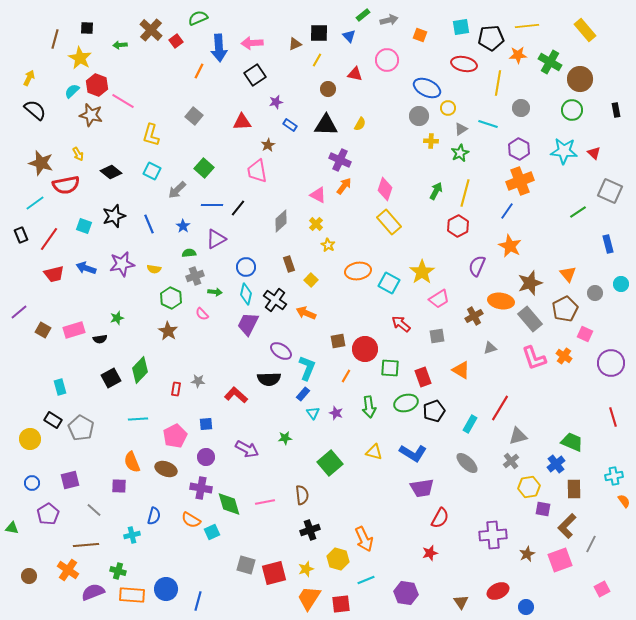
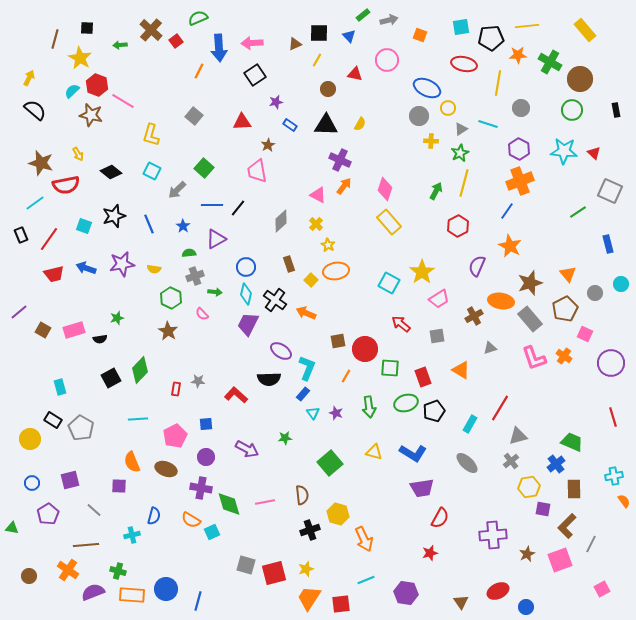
yellow line at (465, 193): moved 1 px left, 10 px up
orange ellipse at (358, 271): moved 22 px left
yellow hexagon at (338, 559): moved 45 px up
